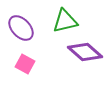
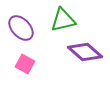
green triangle: moved 2 px left, 1 px up
